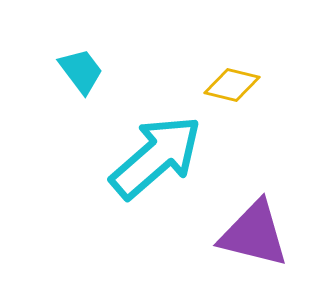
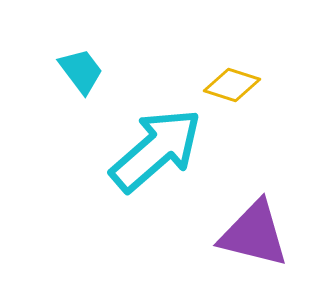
yellow diamond: rotated 4 degrees clockwise
cyan arrow: moved 7 px up
